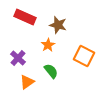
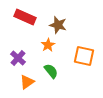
orange square: rotated 15 degrees counterclockwise
